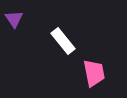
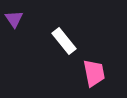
white rectangle: moved 1 px right
